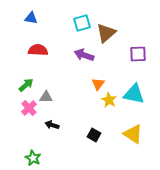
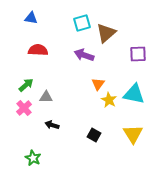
pink cross: moved 5 px left
yellow triangle: rotated 25 degrees clockwise
